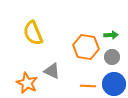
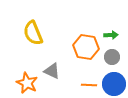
orange line: moved 1 px right, 1 px up
